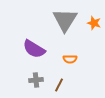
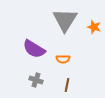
orange star: moved 4 px down
orange semicircle: moved 7 px left
gray cross: rotated 24 degrees clockwise
brown line: moved 8 px right; rotated 16 degrees counterclockwise
